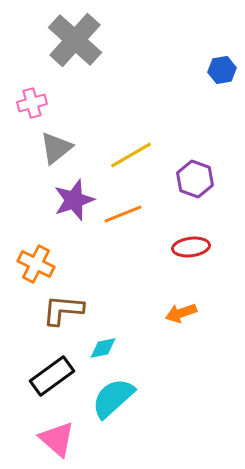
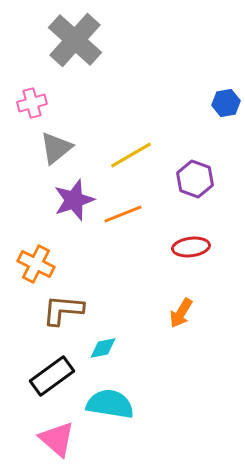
blue hexagon: moved 4 px right, 33 px down
orange arrow: rotated 40 degrees counterclockwise
cyan semicircle: moved 3 px left, 6 px down; rotated 51 degrees clockwise
